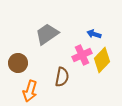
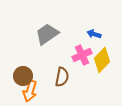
brown circle: moved 5 px right, 13 px down
